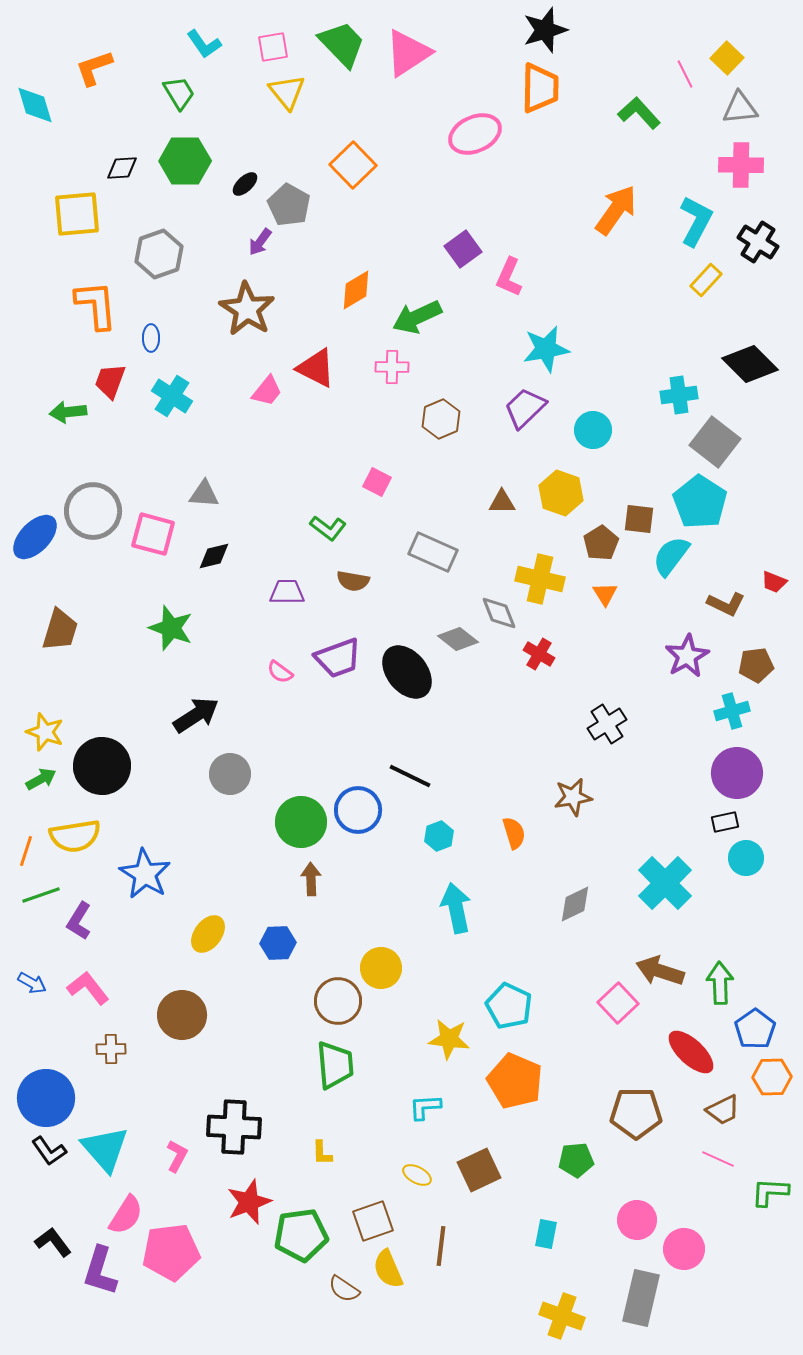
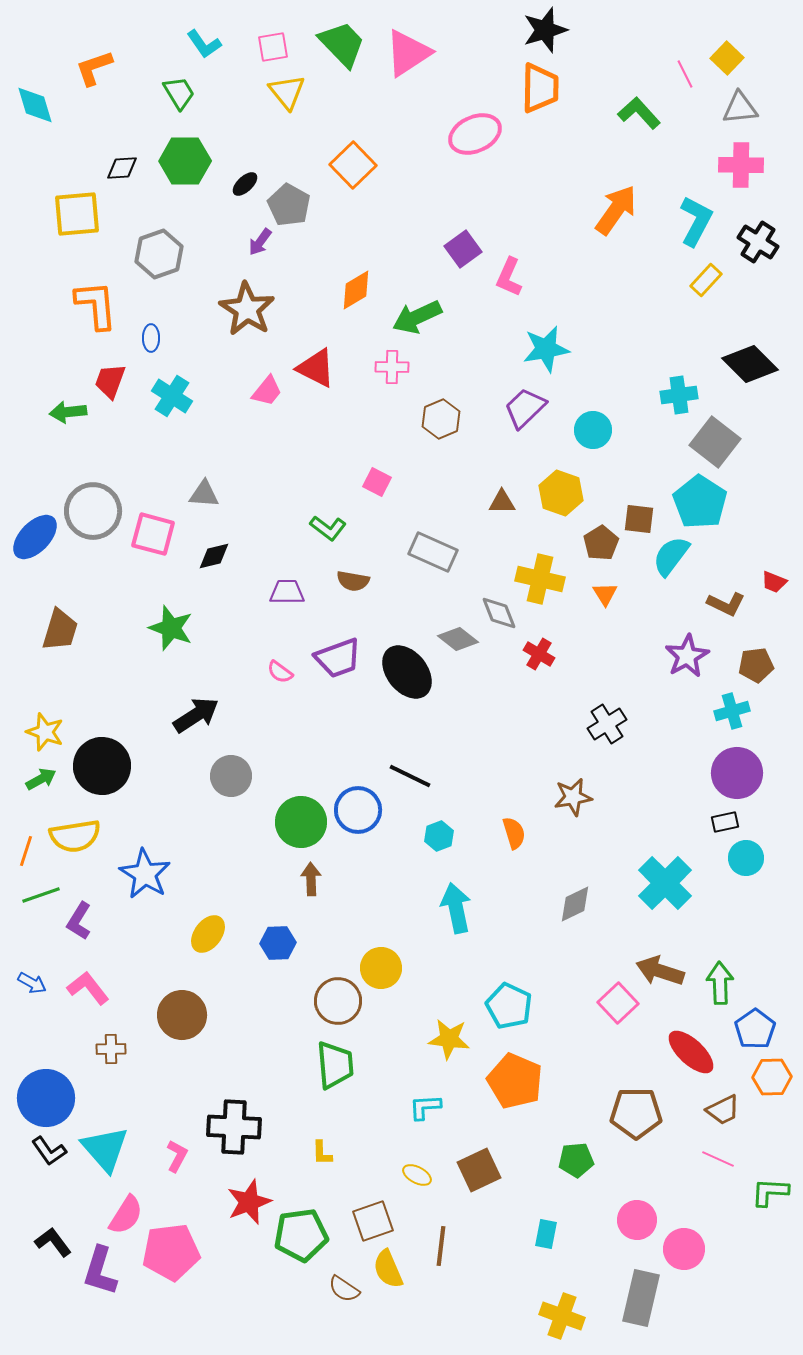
gray circle at (230, 774): moved 1 px right, 2 px down
